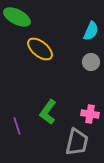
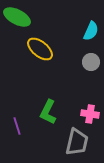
green L-shape: rotated 10 degrees counterclockwise
